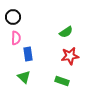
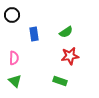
black circle: moved 1 px left, 2 px up
pink semicircle: moved 2 px left, 20 px down
blue rectangle: moved 6 px right, 20 px up
green triangle: moved 9 px left, 4 px down
green rectangle: moved 2 px left
